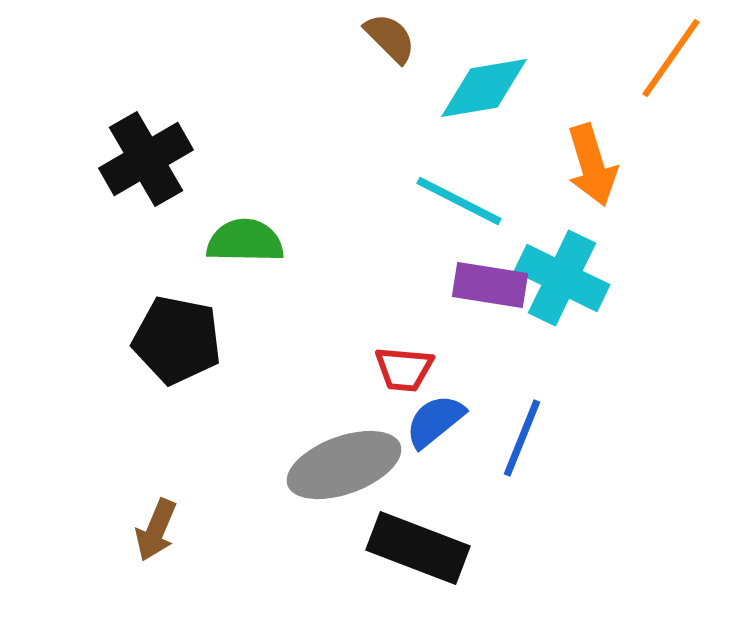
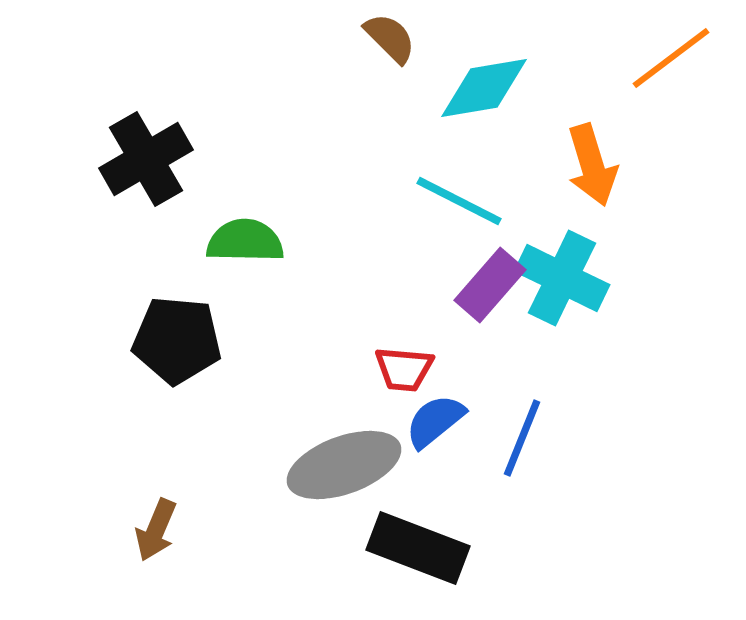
orange line: rotated 18 degrees clockwise
purple rectangle: rotated 58 degrees counterclockwise
black pentagon: rotated 6 degrees counterclockwise
